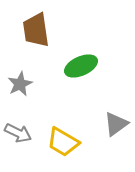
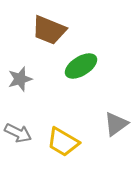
brown trapezoid: moved 13 px right; rotated 60 degrees counterclockwise
green ellipse: rotated 8 degrees counterclockwise
gray star: moved 5 px up; rotated 10 degrees clockwise
